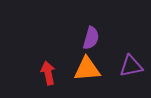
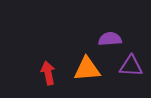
purple semicircle: moved 19 px right, 1 px down; rotated 110 degrees counterclockwise
purple triangle: rotated 15 degrees clockwise
